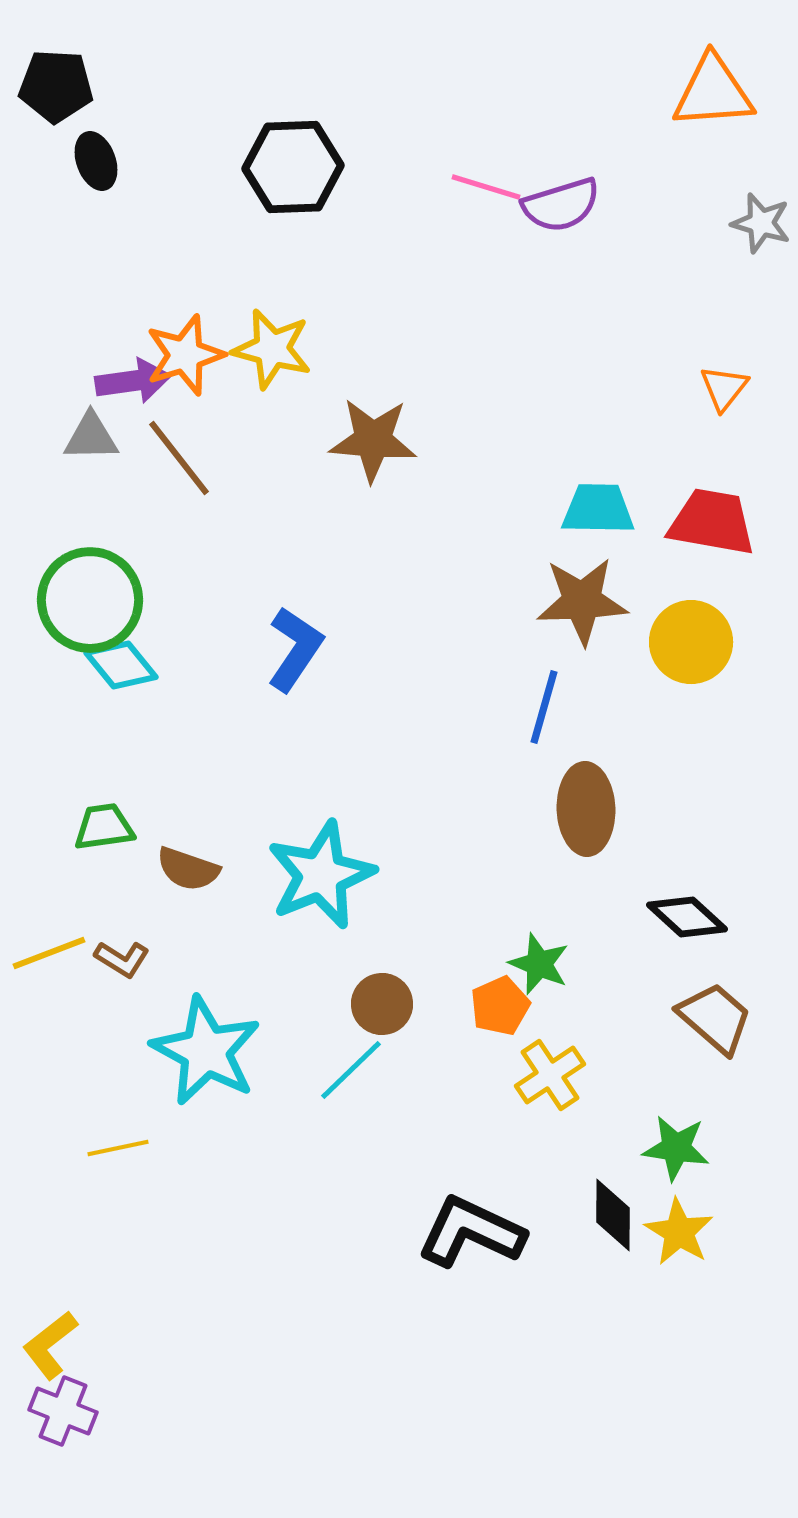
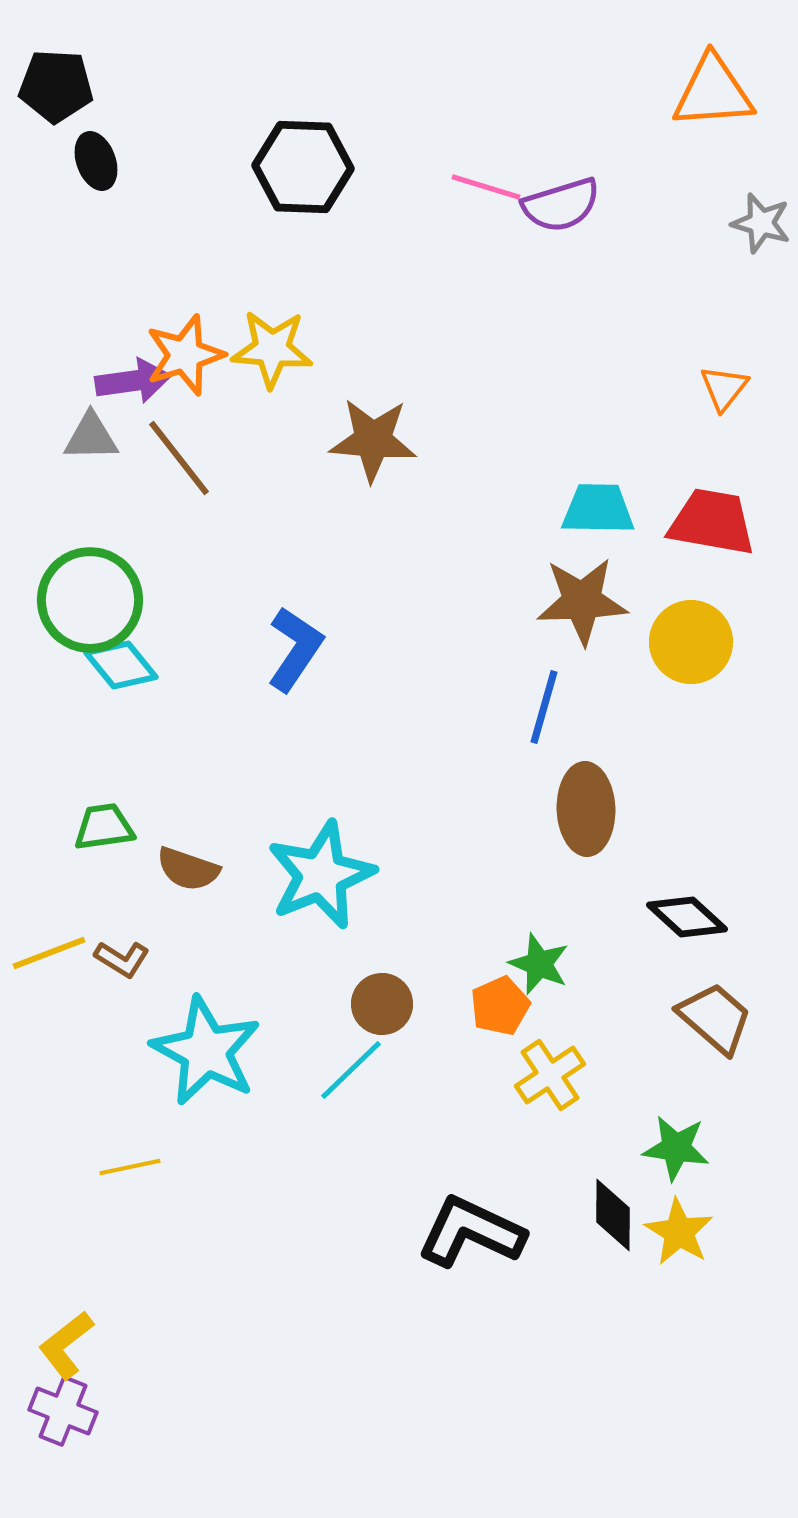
black hexagon at (293, 167): moved 10 px right; rotated 4 degrees clockwise
yellow star at (272, 349): rotated 10 degrees counterclockwise
yellow line at (118, 1148): moved 12 px right, 19 px down
yellow L-shape at (50, 1345): moved 16 px right
